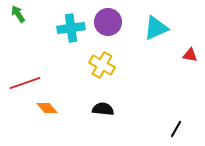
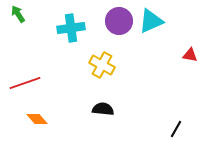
purple circle: moved 11 px right, 1 px up
cyan triangle: moved 5 px left, 7 px up
orange diamond: moved 10 px left, 11 px down
